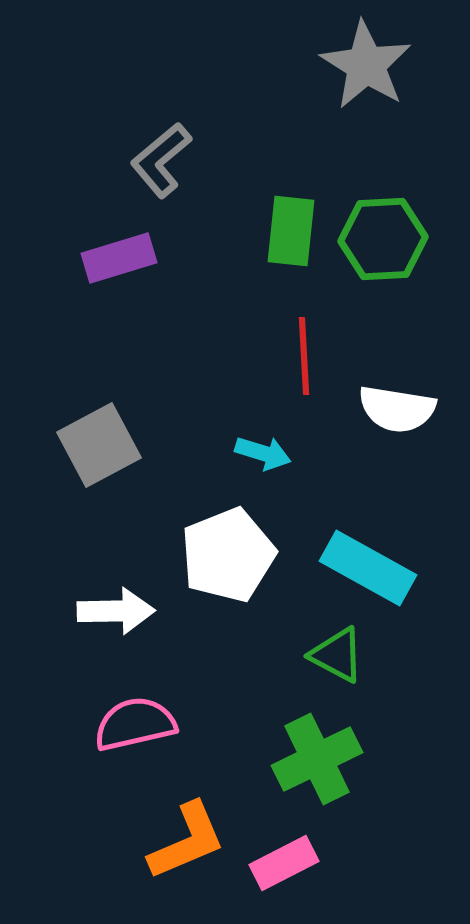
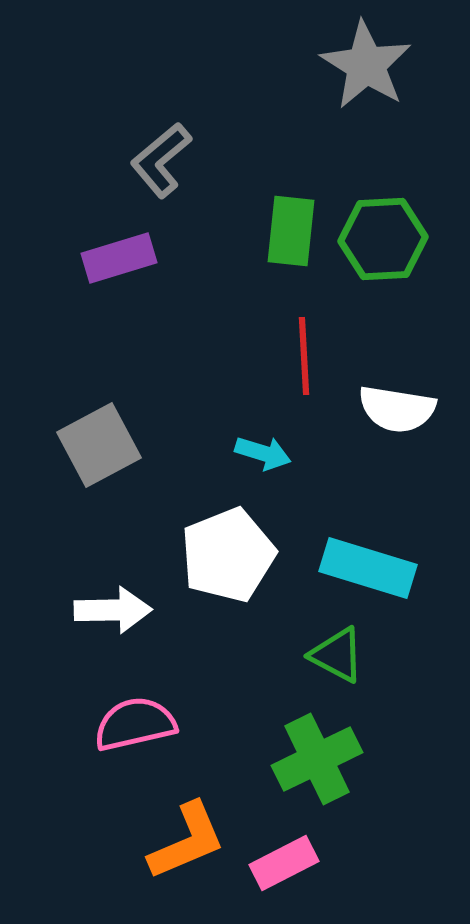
cyan rectangle: rotated 12 degrees counterclockwise
white arrow: moved 3 px left, 1 px up
